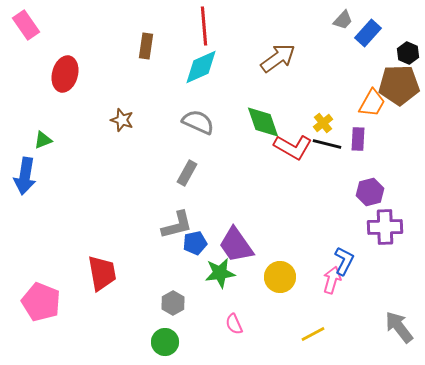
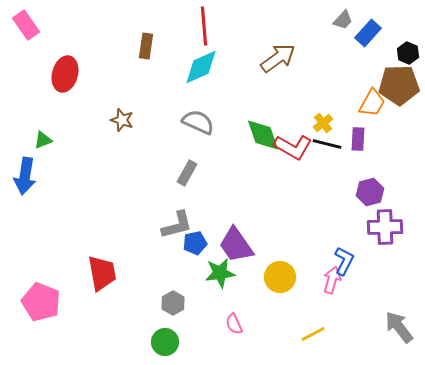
green diamond: moved 13 px down
